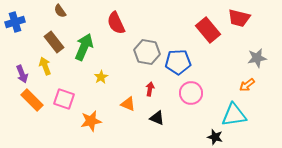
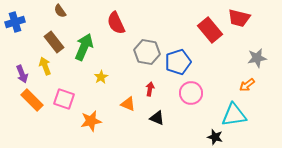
red rectangle: moved 2 px right
blue pentagon: rotated 15 degrees counterclockwise
